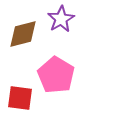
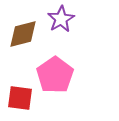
pink pentagon: moved 1 px left; rotated 6 degrees clockwise
